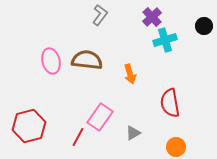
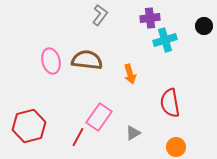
purple cross: moved 2 px left, 1 px down; rotated 36 degrees clockwise
pink rectangle: moved 1 px left
